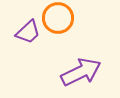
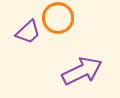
purple arrow: moved 1 px right, 1 px up
